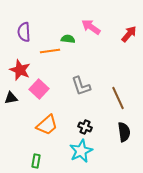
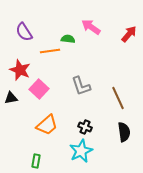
purple semicircle: rotated 30 degrees counterclockwise
